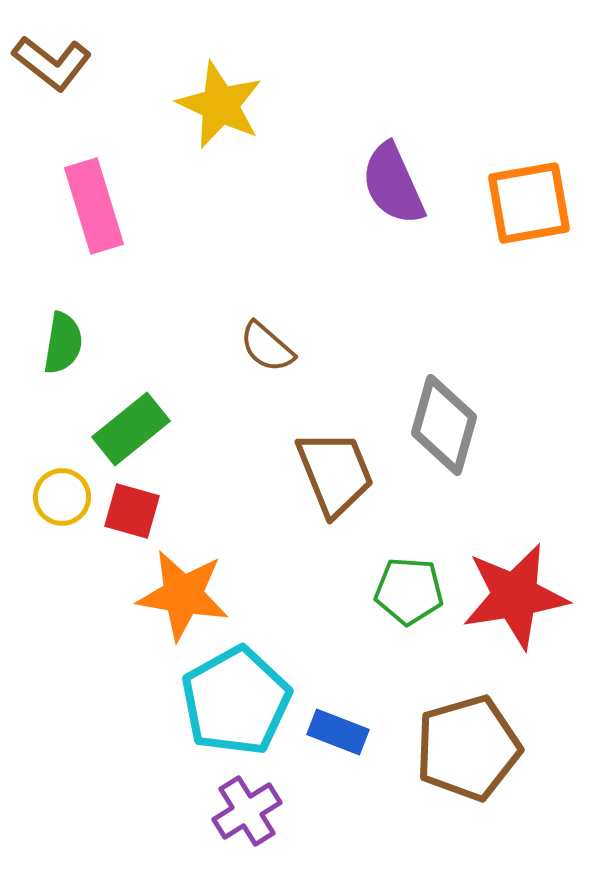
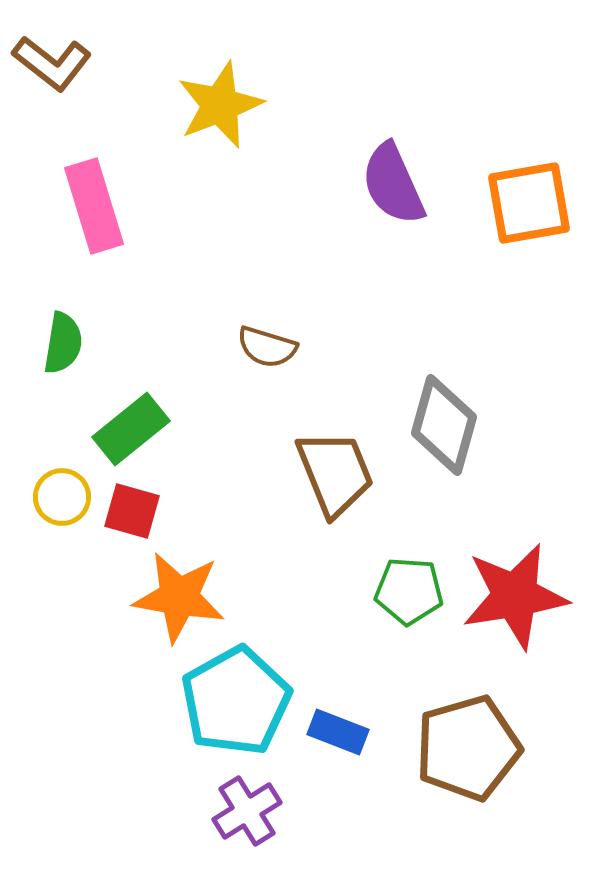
yellow star: rotated 26 degrees clockwise
brown semicircle: rotated 24 degrees counterclockwise
orange star: moved 4 px left, 2 px down
